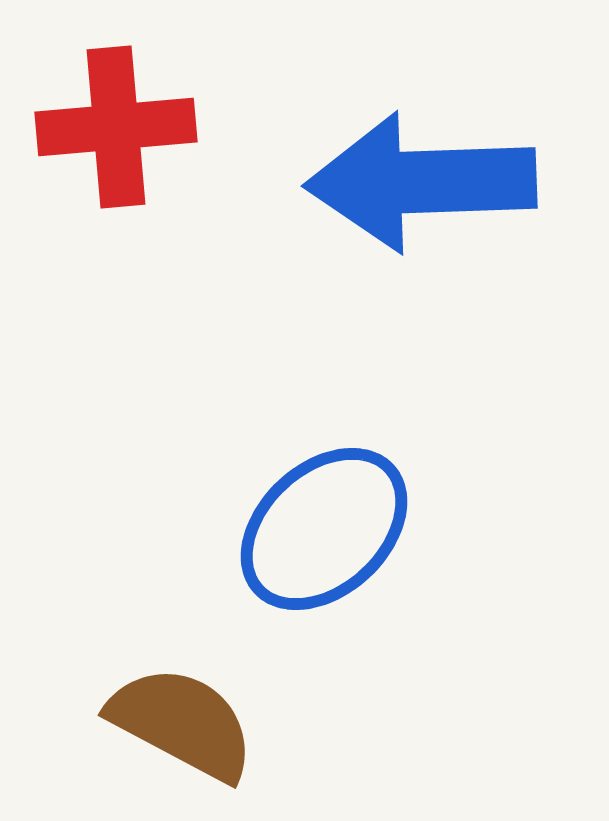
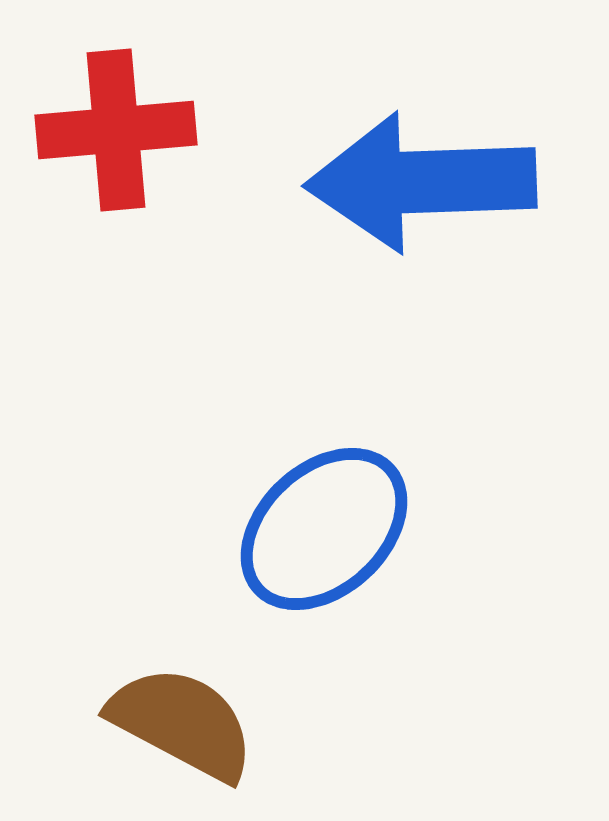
red cross: moved 3 px down
